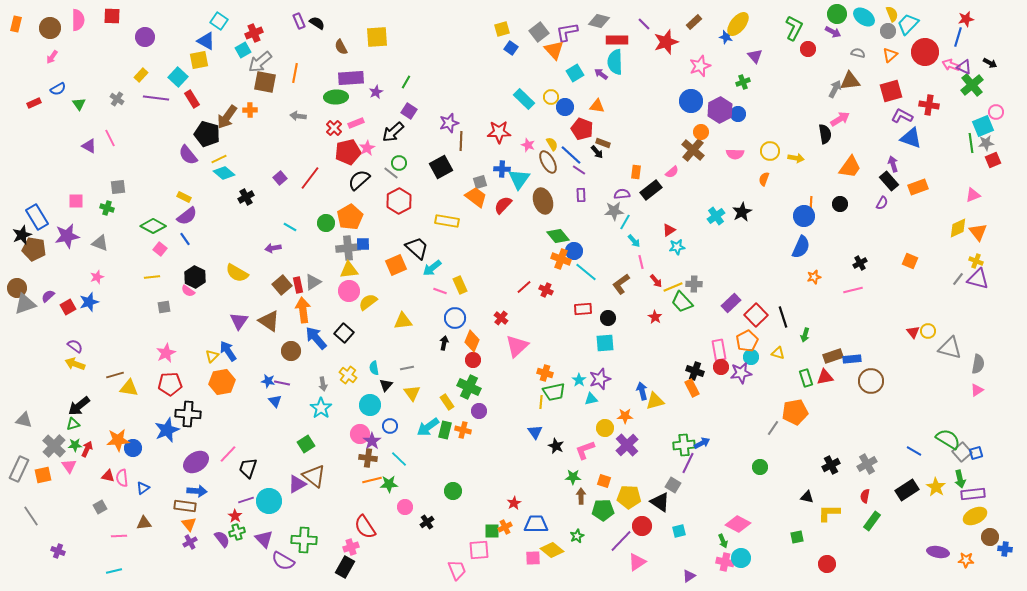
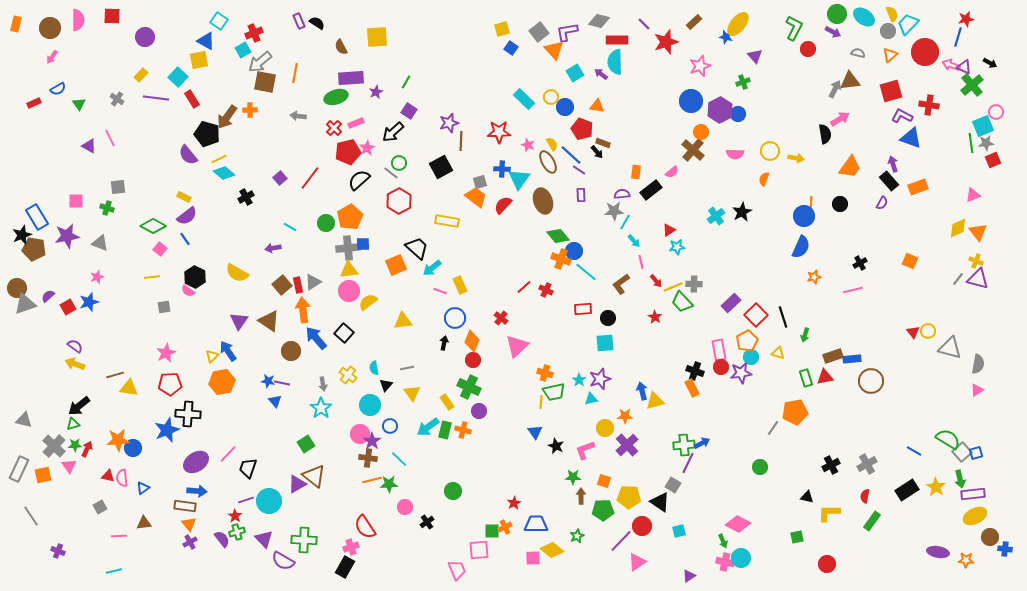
green ellipse at (336, 97): rotated 15 degrees counterclockwise
